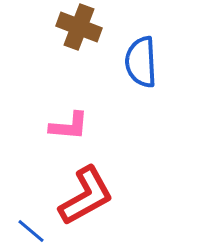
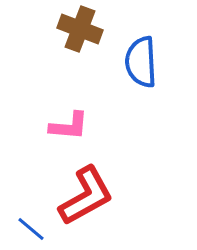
brown cross: moved 1 px right, 2 px down
blue line: moved 2 px up
